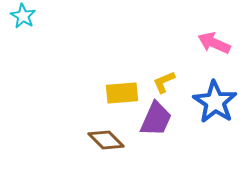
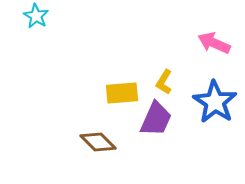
cyan star: moved 13 px right
yellow L-shape: rotated 35 degrees counterclockwise
brown diamond: moved 8 px left, 2 px down
